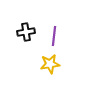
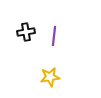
yellow star: moved 13 px down
